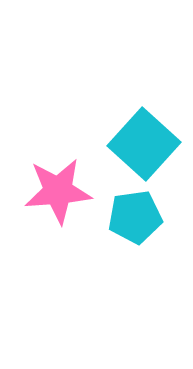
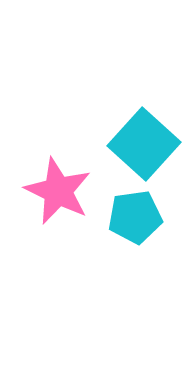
pink star: rotated 30 degrees clockwise
